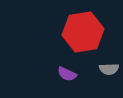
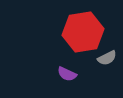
gray semicircle: moved 2 px left, 11 px up; rotated 24 degrees counterclockwise
